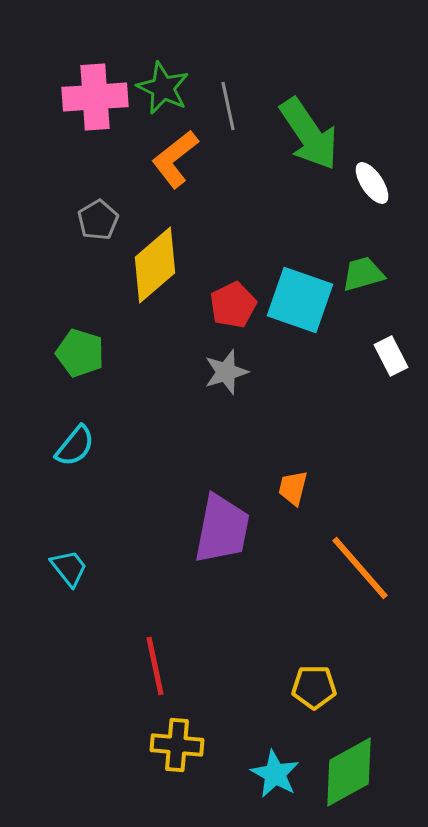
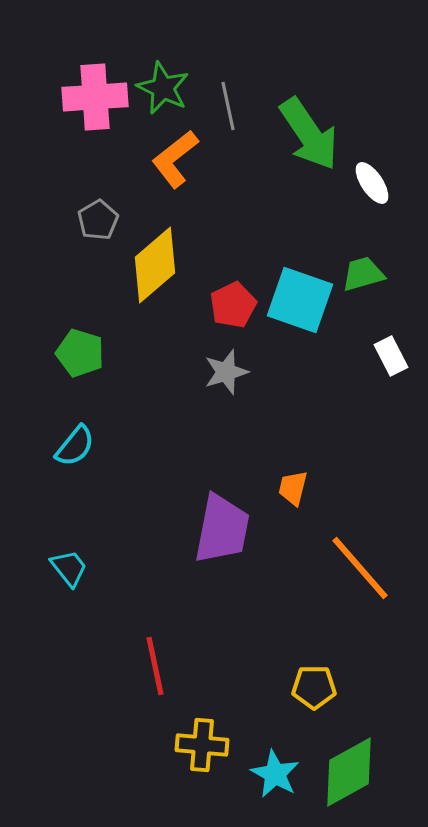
yellow cross: moved 25 px right
